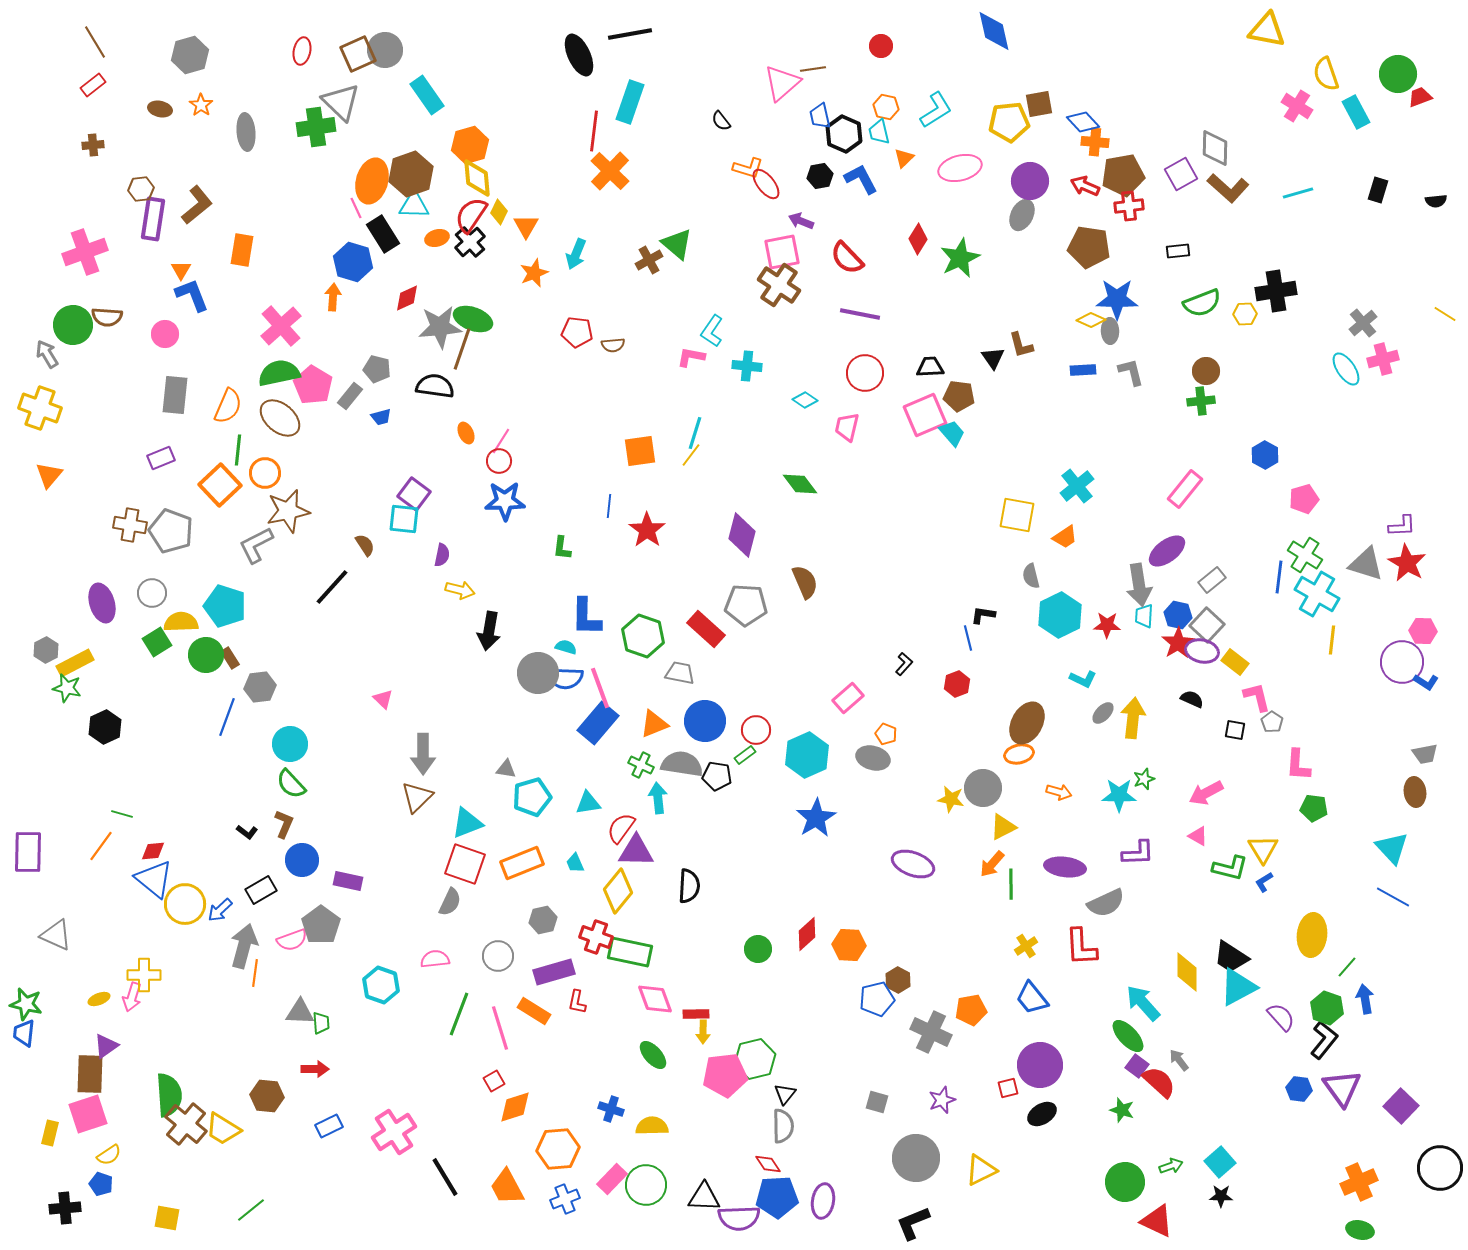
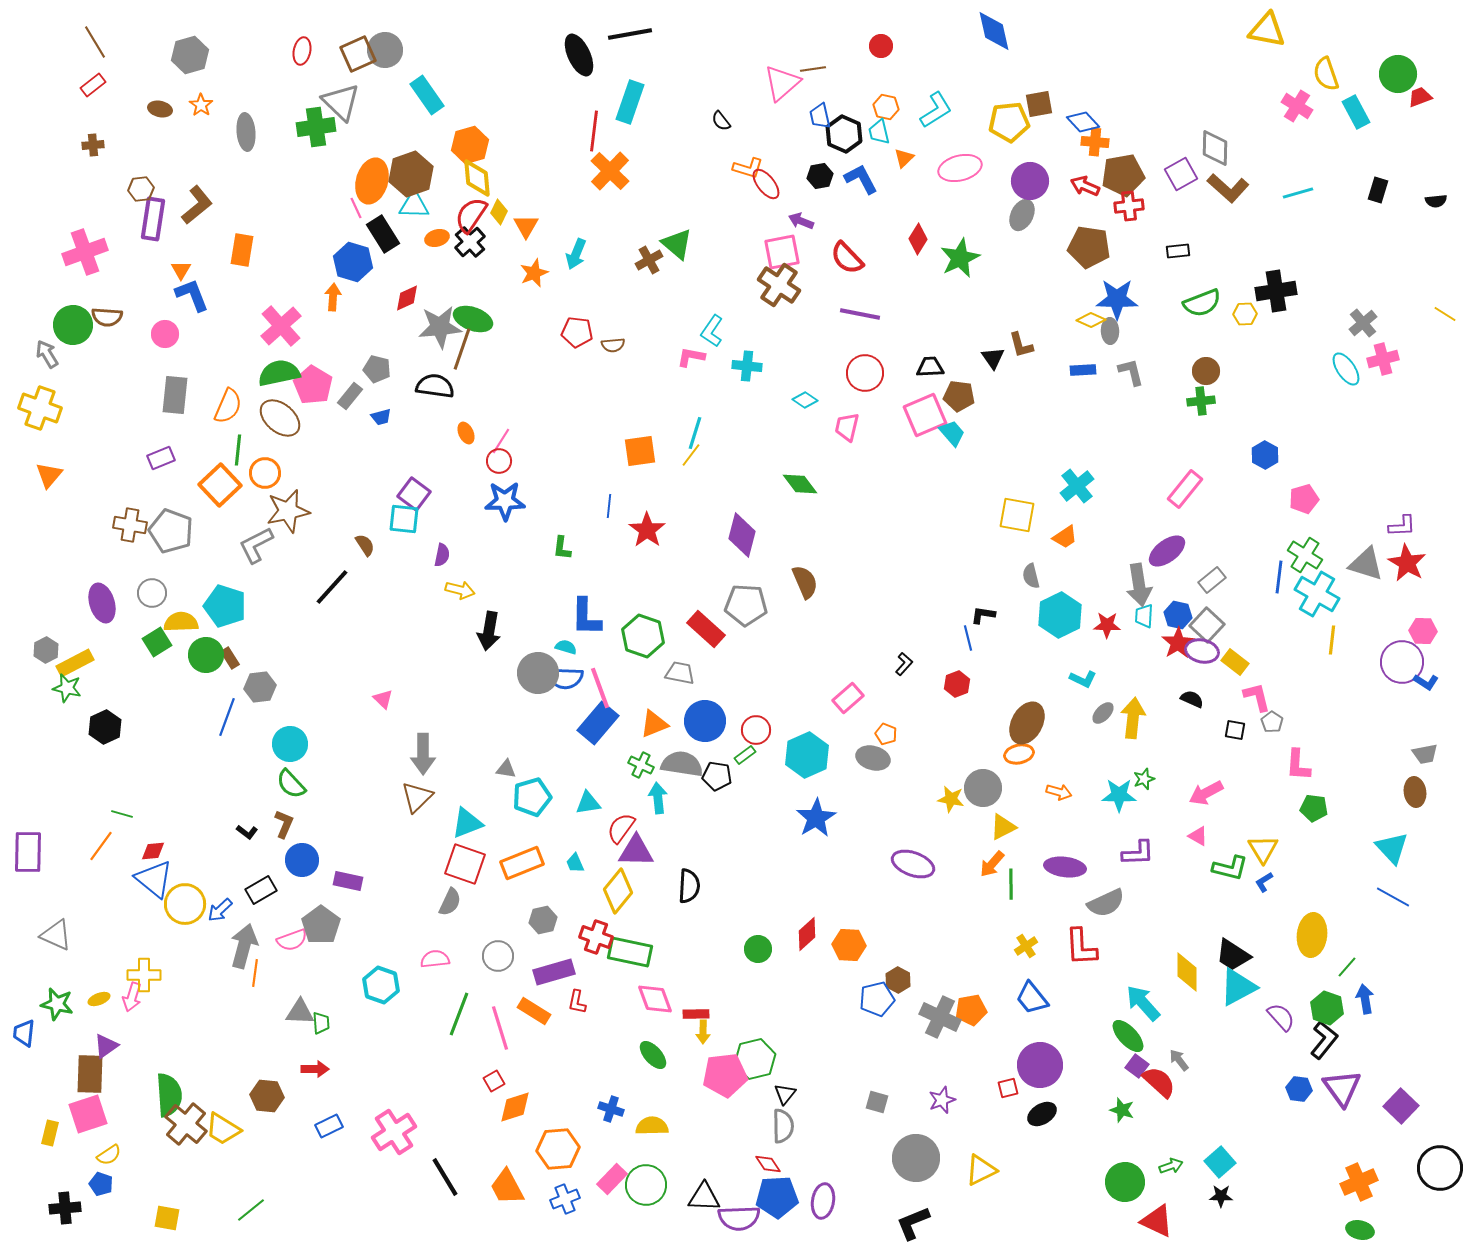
black trapezoid at (1231, 957): moved 2 px right, 2 px up
green star at (26, 1004): moved 31 px right
gray cross at (931, 1032): moved 9 px right, 15 px up
